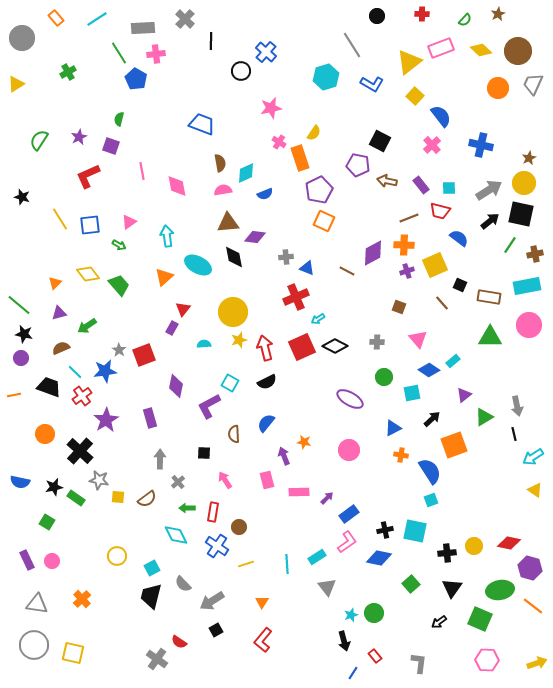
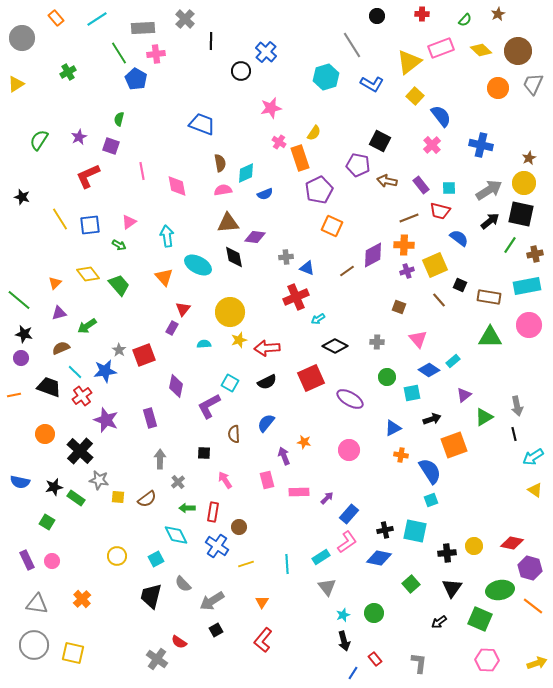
orange square at (324, 221): moved 8 px right, 5 px down
purple diamond at (373, 253): moved 2 px down
brown line at (347, 271): rotated 63 degrees counterclockwise
orange triangle at (164, 277): rotated 30 degrees counterclockwise
brown line at (442, 303): moved 3 px left, 3 px up
green line at (19, 305): moved 5 px up
yellow circle at (233, 312): moved 3 px left
red square at (302, 347): moved 9 px right, 31 px down
red arrow at (265, 348): moved 2 px right; rotated 80 degrees counterclockwise
green circle at (384, 377): moved 3 px right
black arrow at (432, 419): rotated 24 degrees clockwise
purple star at (106, 420): rotated 20 degrees counterclockwise
blue rectangle at (349, 514): rotated 12 degrees counterclockwise
red diamond at (509, 543): moved 3 px right
cyan rectangle at (317, 557): moved 4 px right
cyan square at (152, 568): moved 4 px right, 9 px up
cyan star at (351, 615): moved 8 px left
red rectangle at (375, 656): moved 3 px down
